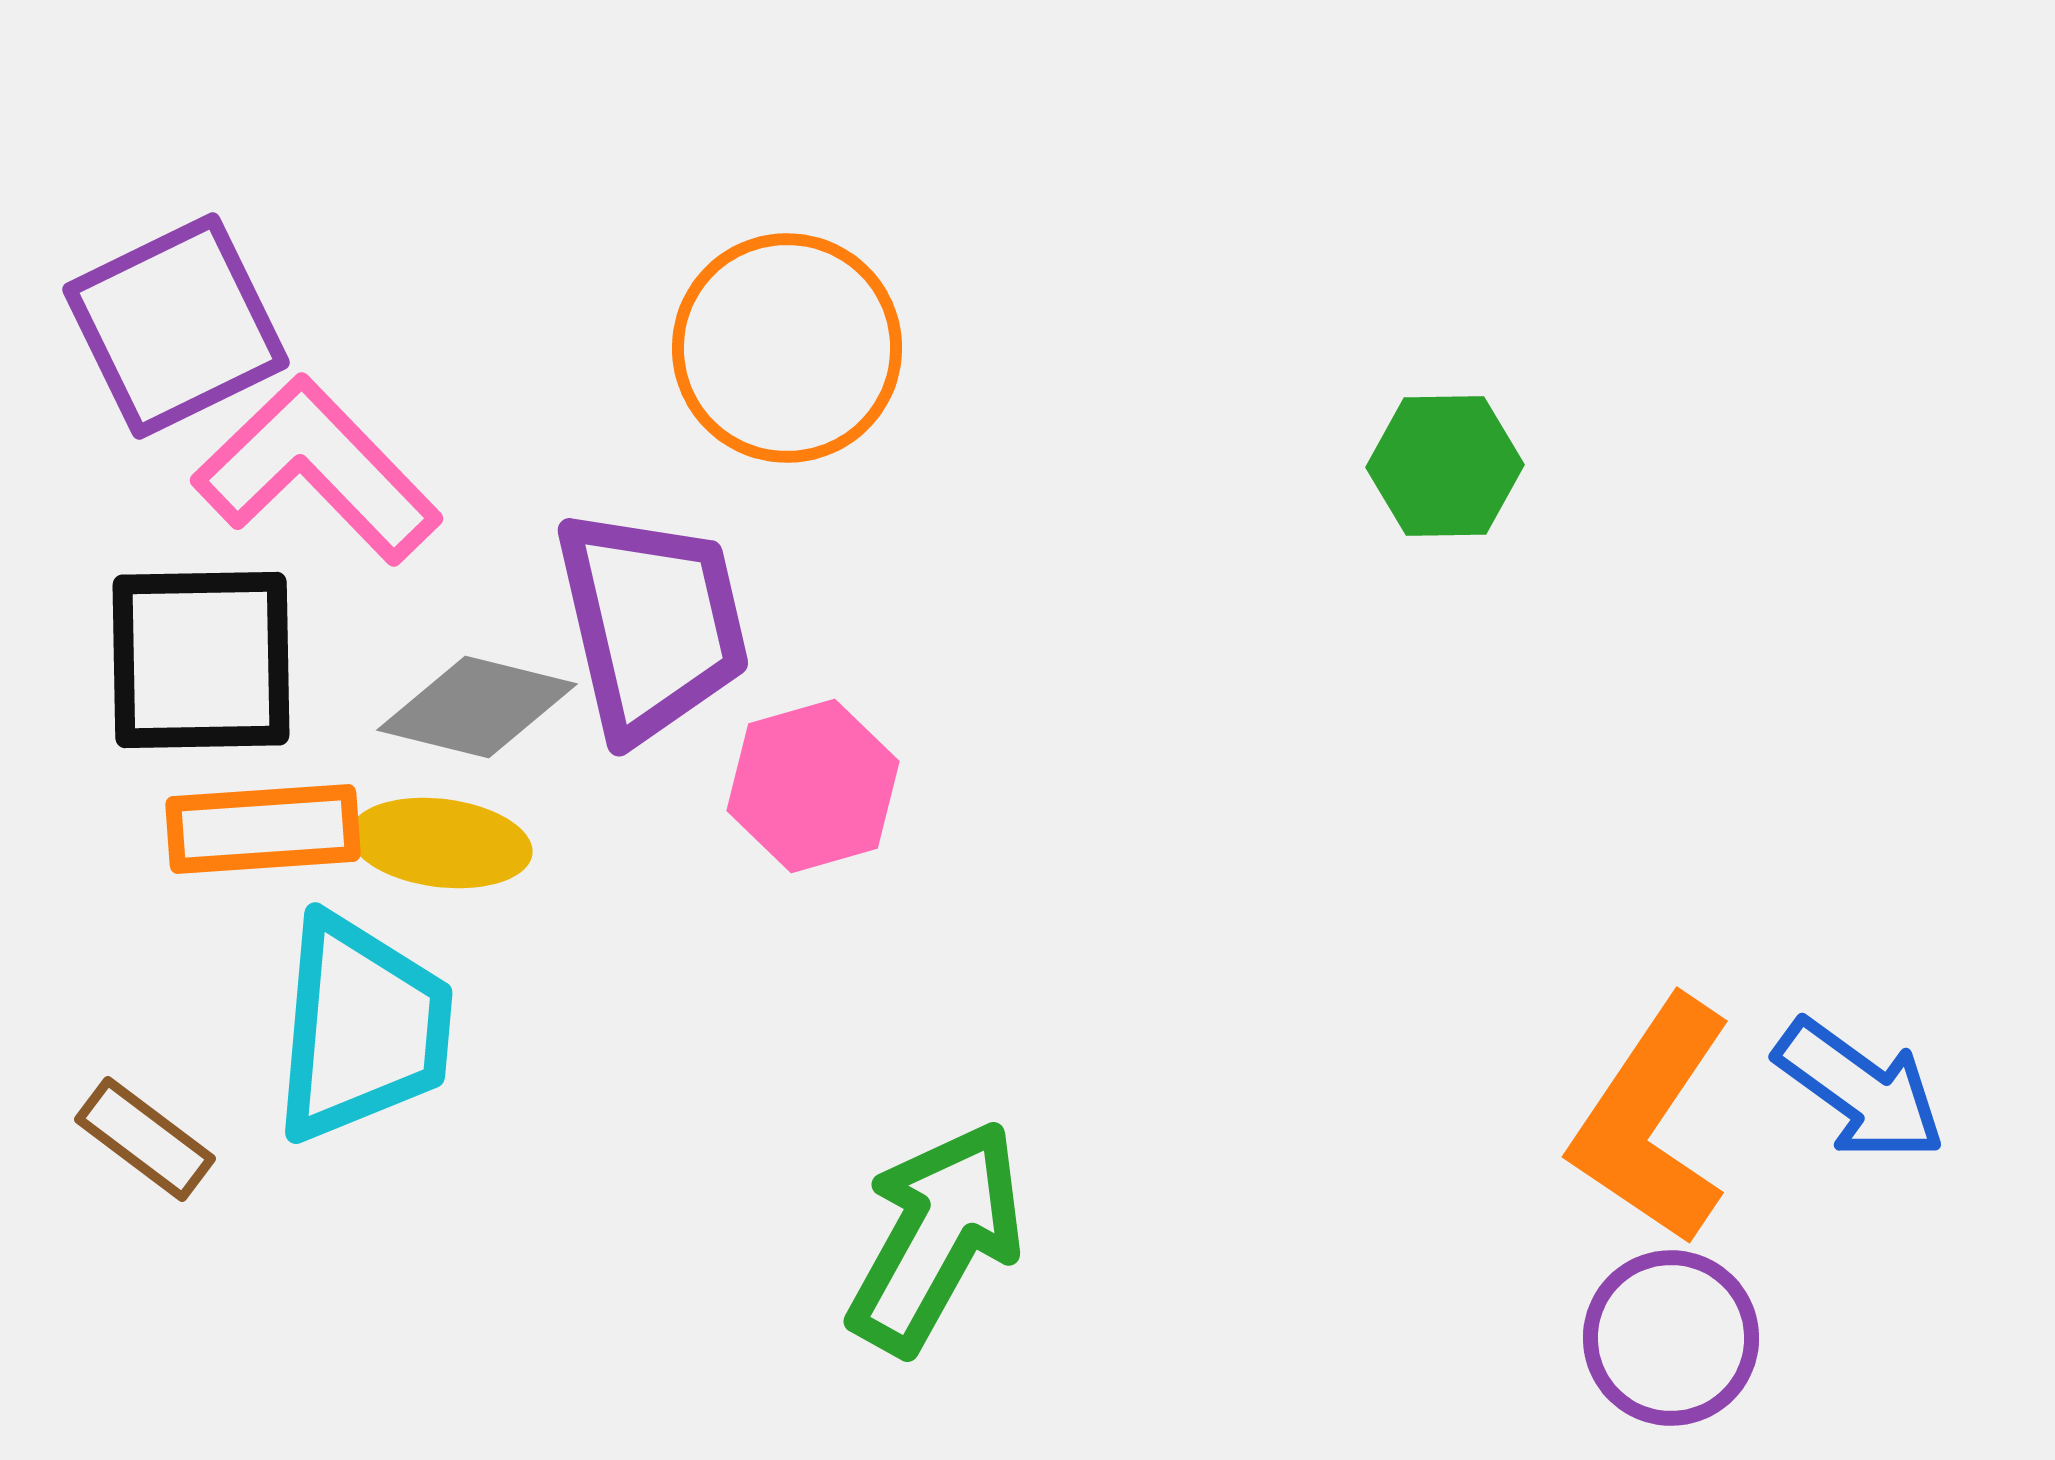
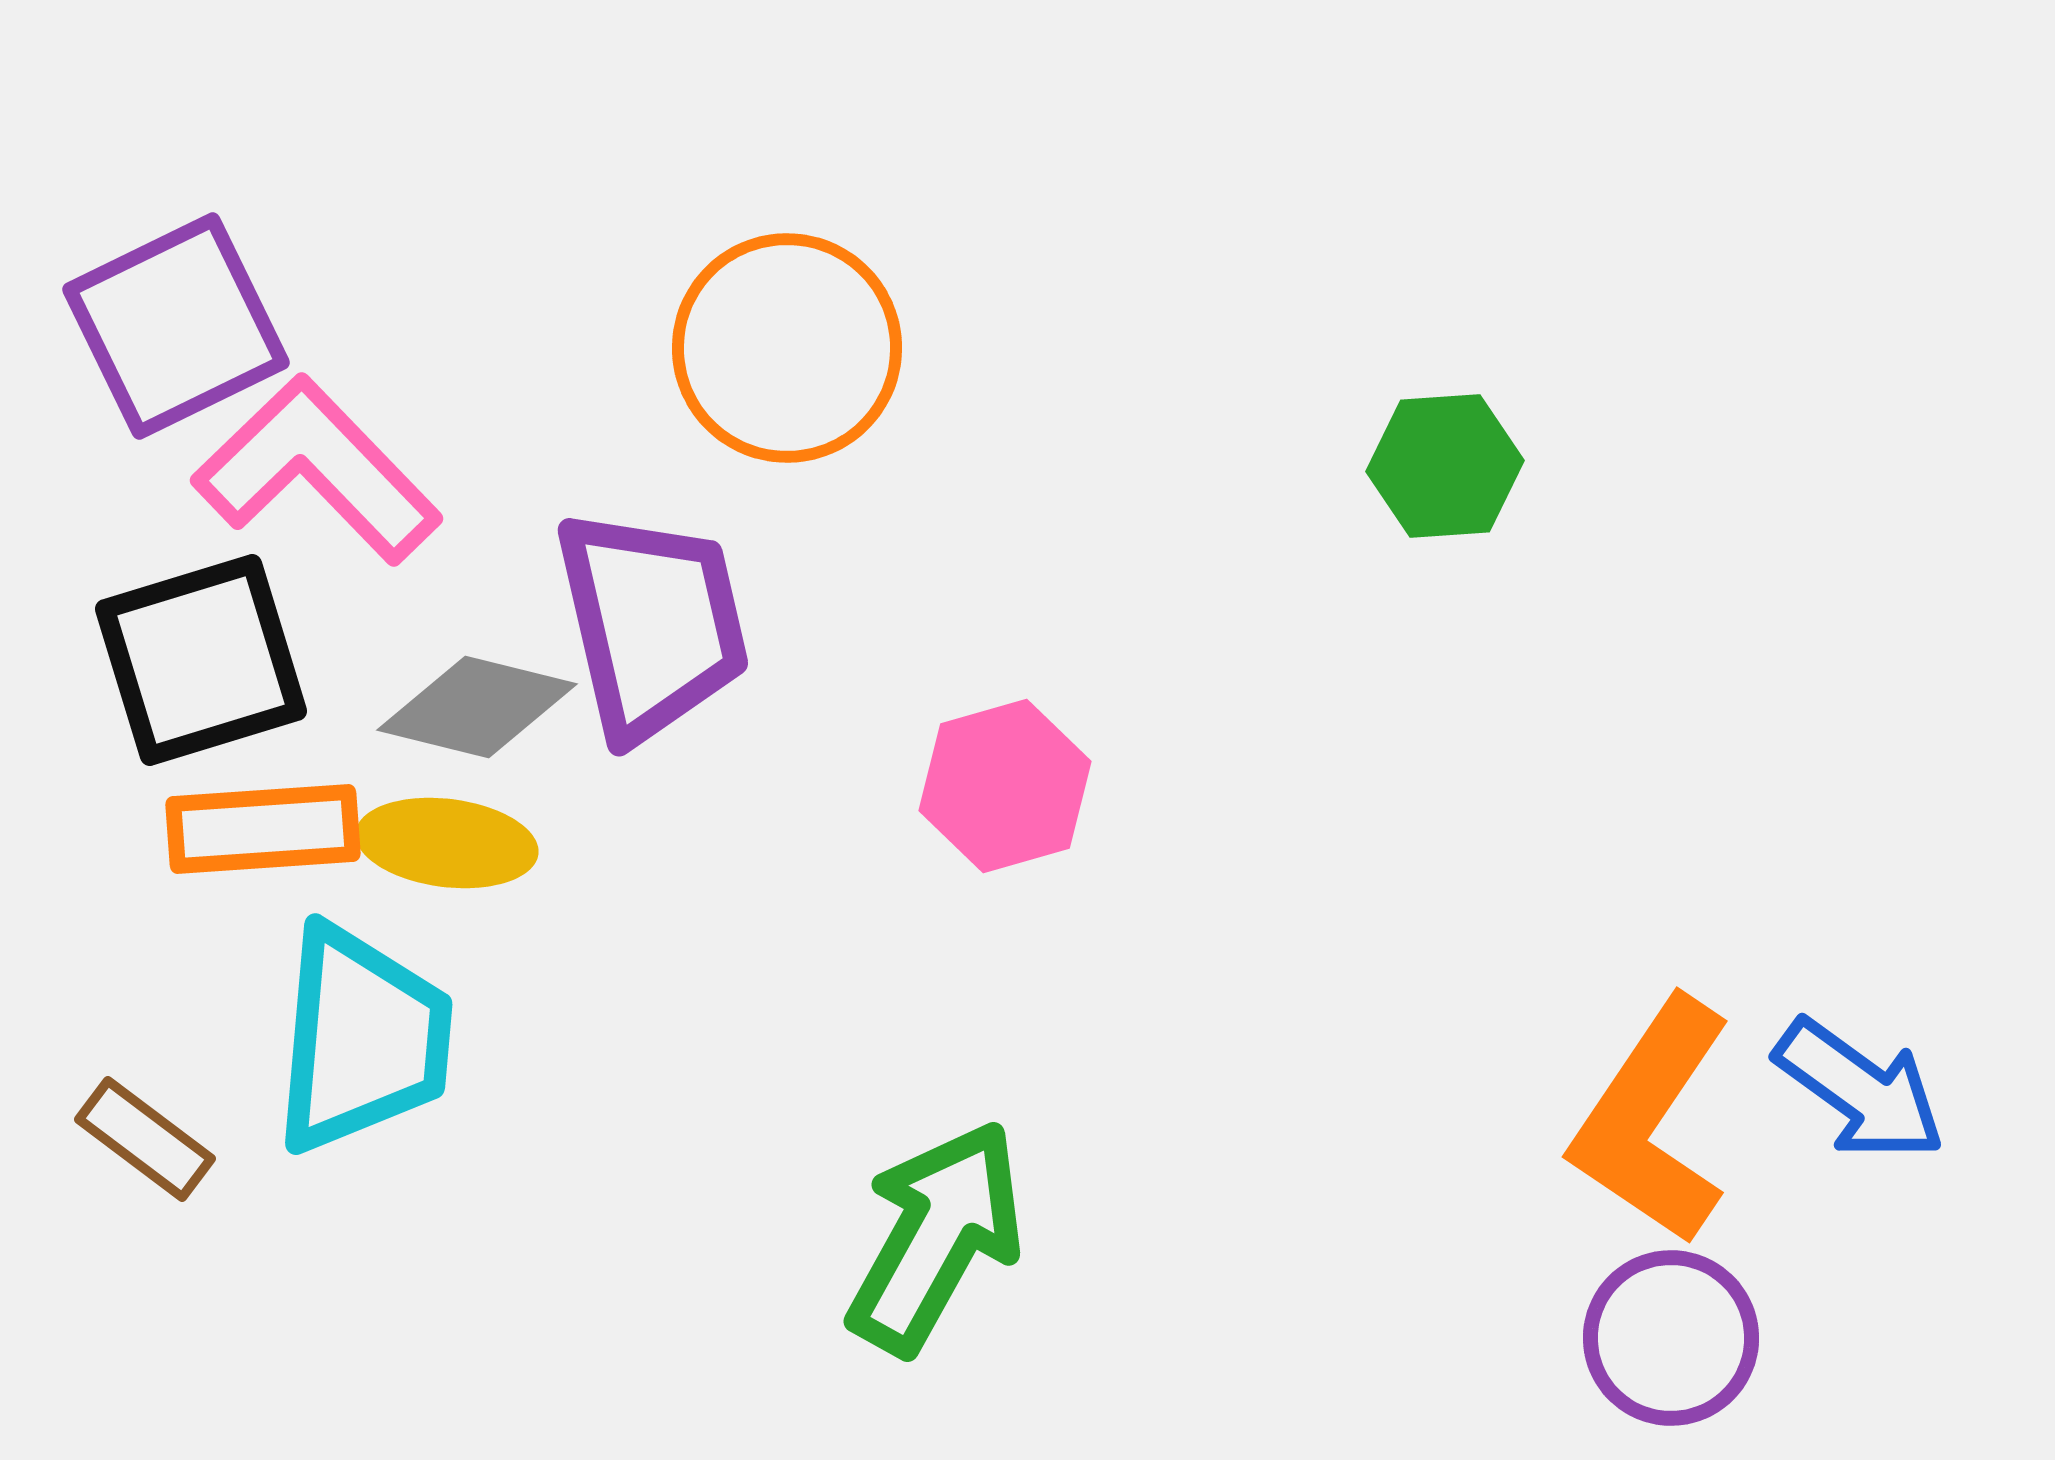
green hexagon: rotated 3 degrees counterclockwise
black square: rotated 16 degrees counterclockwise
pink hexagon: moved 192 px right
yellow ellipse: moved 6 px right
cyan trapezoid: moved 11 px down
